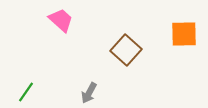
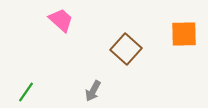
brown square: moved 1 px up
gray arrow: moved 4 px right, 2 px up
